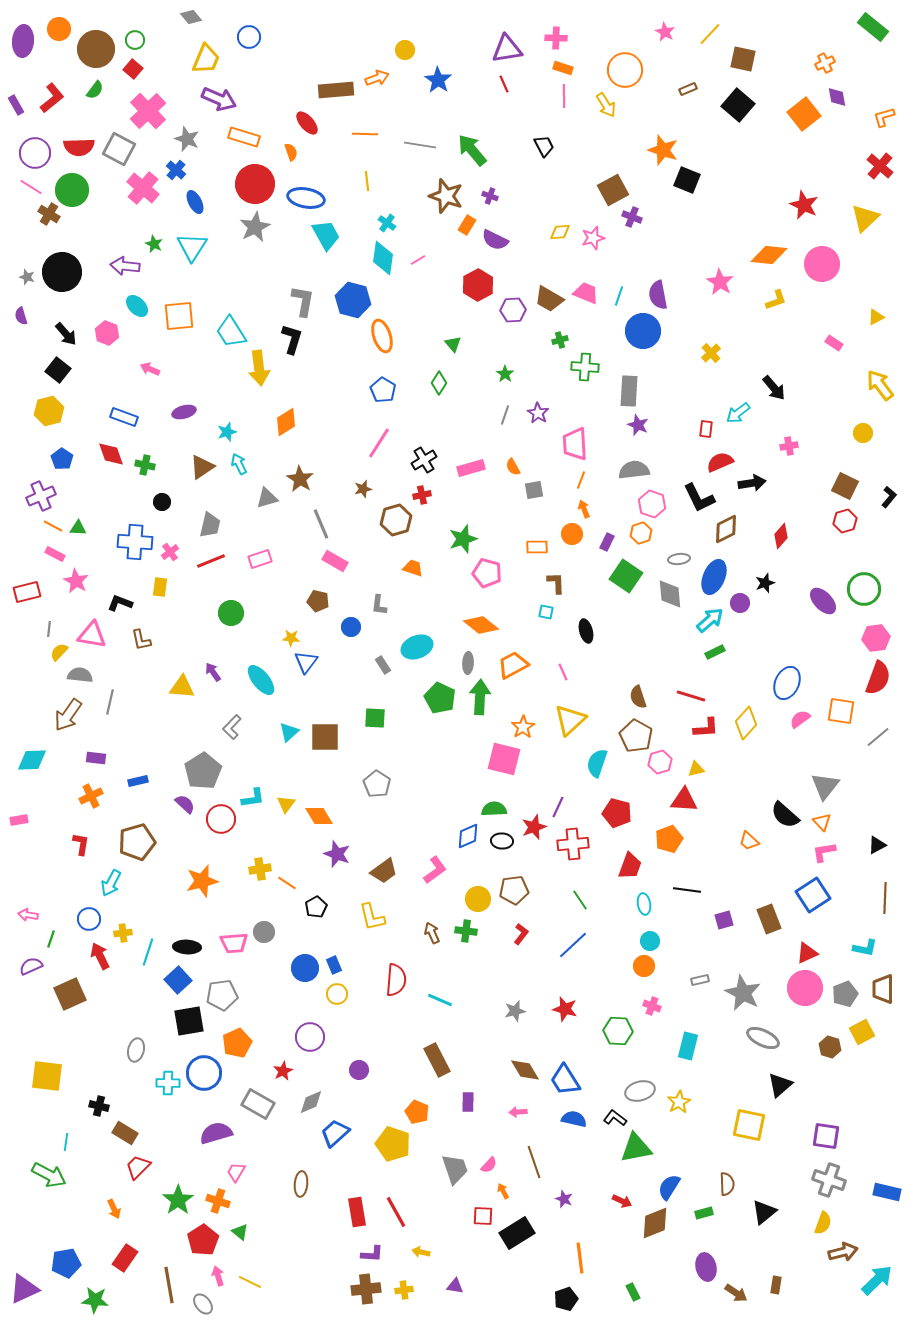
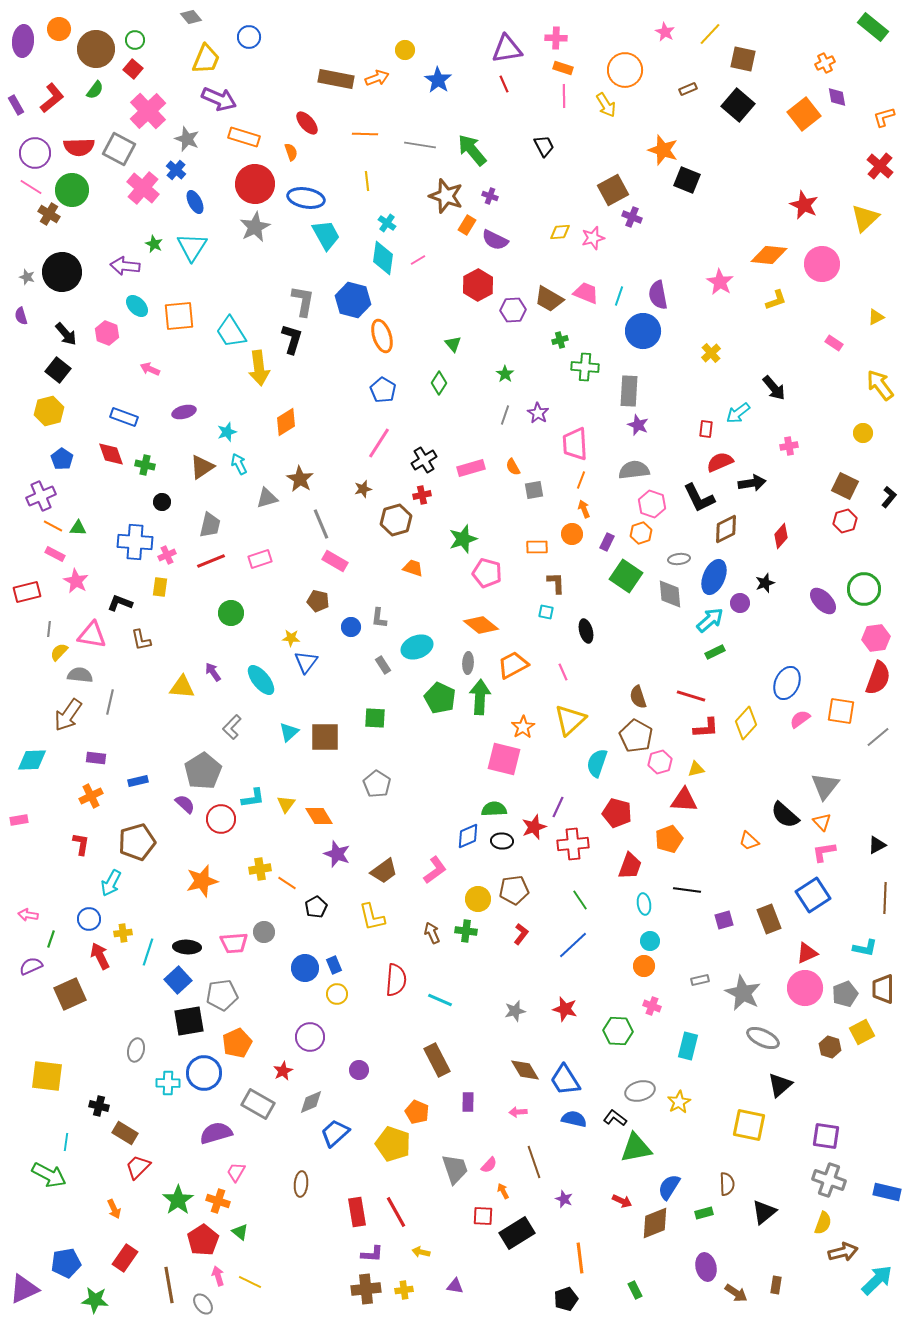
brown rectangle at (336, 90): moved 11 px up; rotated 16 degrees clockwise
pink cross at (170, 552): moved 3 px left, 3 px down; rotated 12 degrees clockwise
gray L-shape at (379, 605): moved 13 px down
green rectangle at (633, 1292): moved 2 px right, 2 px up
